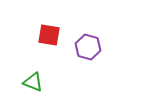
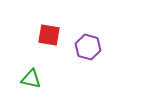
green triangle: moved 2 px left, 3 px up; rotated 10 degrees counterclockwise
